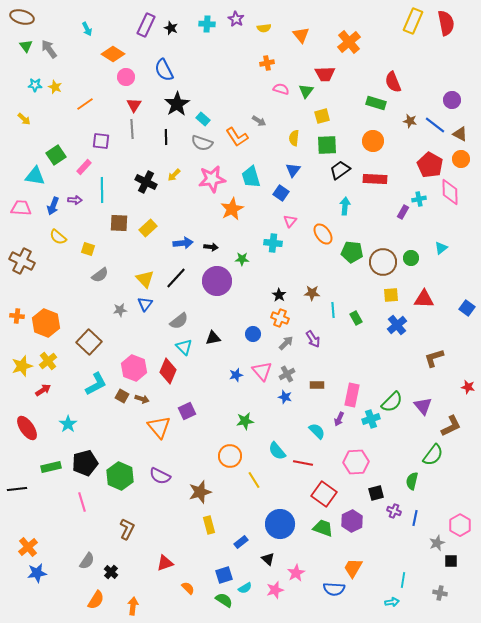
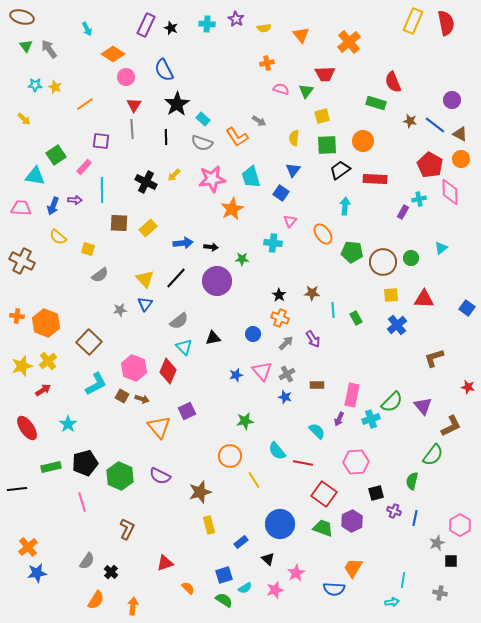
orange circle at (373, 141): moved 10 px left
